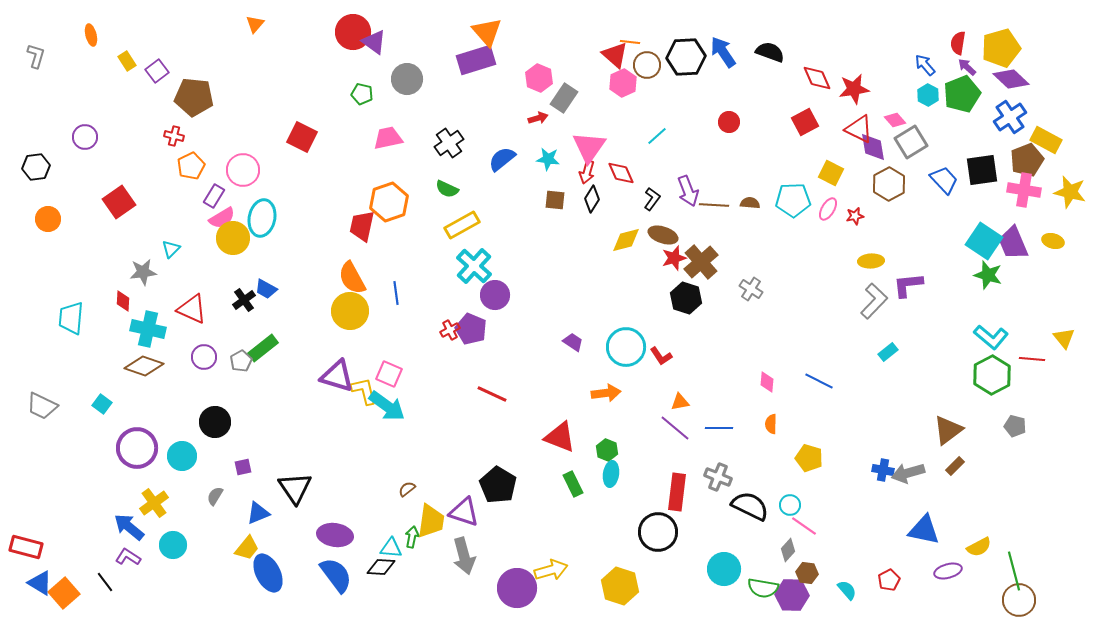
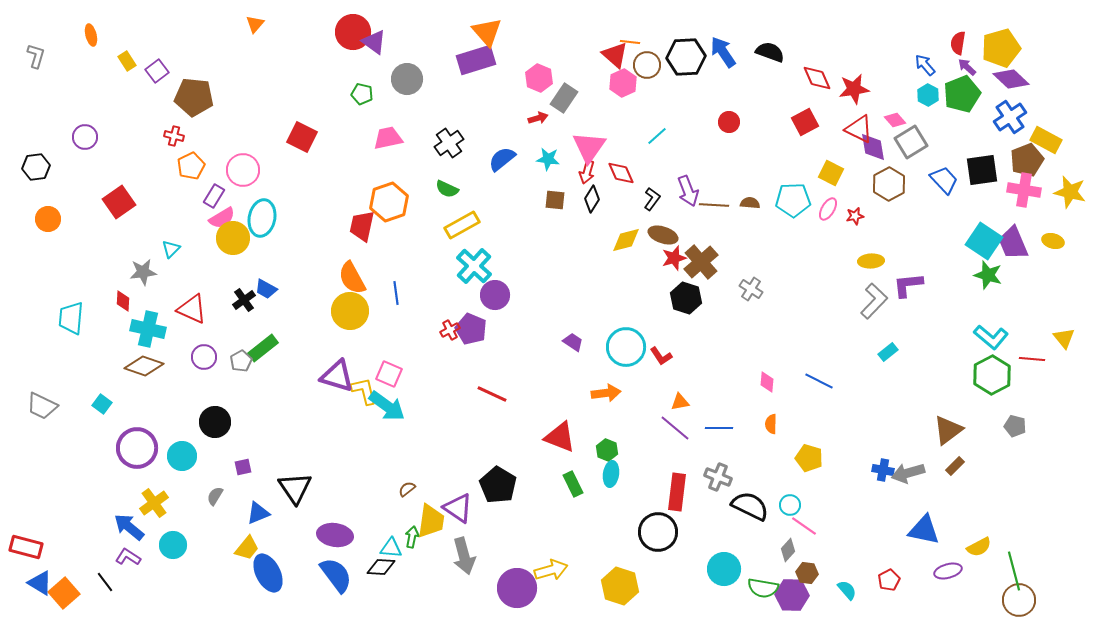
purple triangle at (464, 512): moved 6 px left, 4 px up; rotated 16 degrees clockwise
